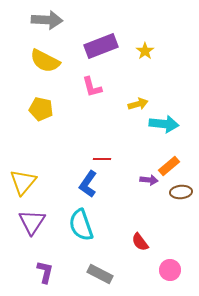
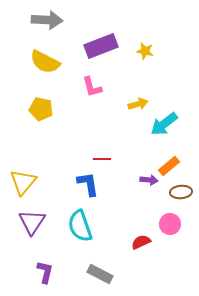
yellow star: rotated 24 degrees counterclockwise
yellow semicircle: moved 1 px down
cyan arrow: rotated 136 degrees clockwise
blue L-shape: rotated 136 degrees clockwise
cyan semicircle: moved 1 px left, 1 px down
red semicircle: moved 1 px right; rotated 102 degrees clockwise
pink circle: moved 46 px up
